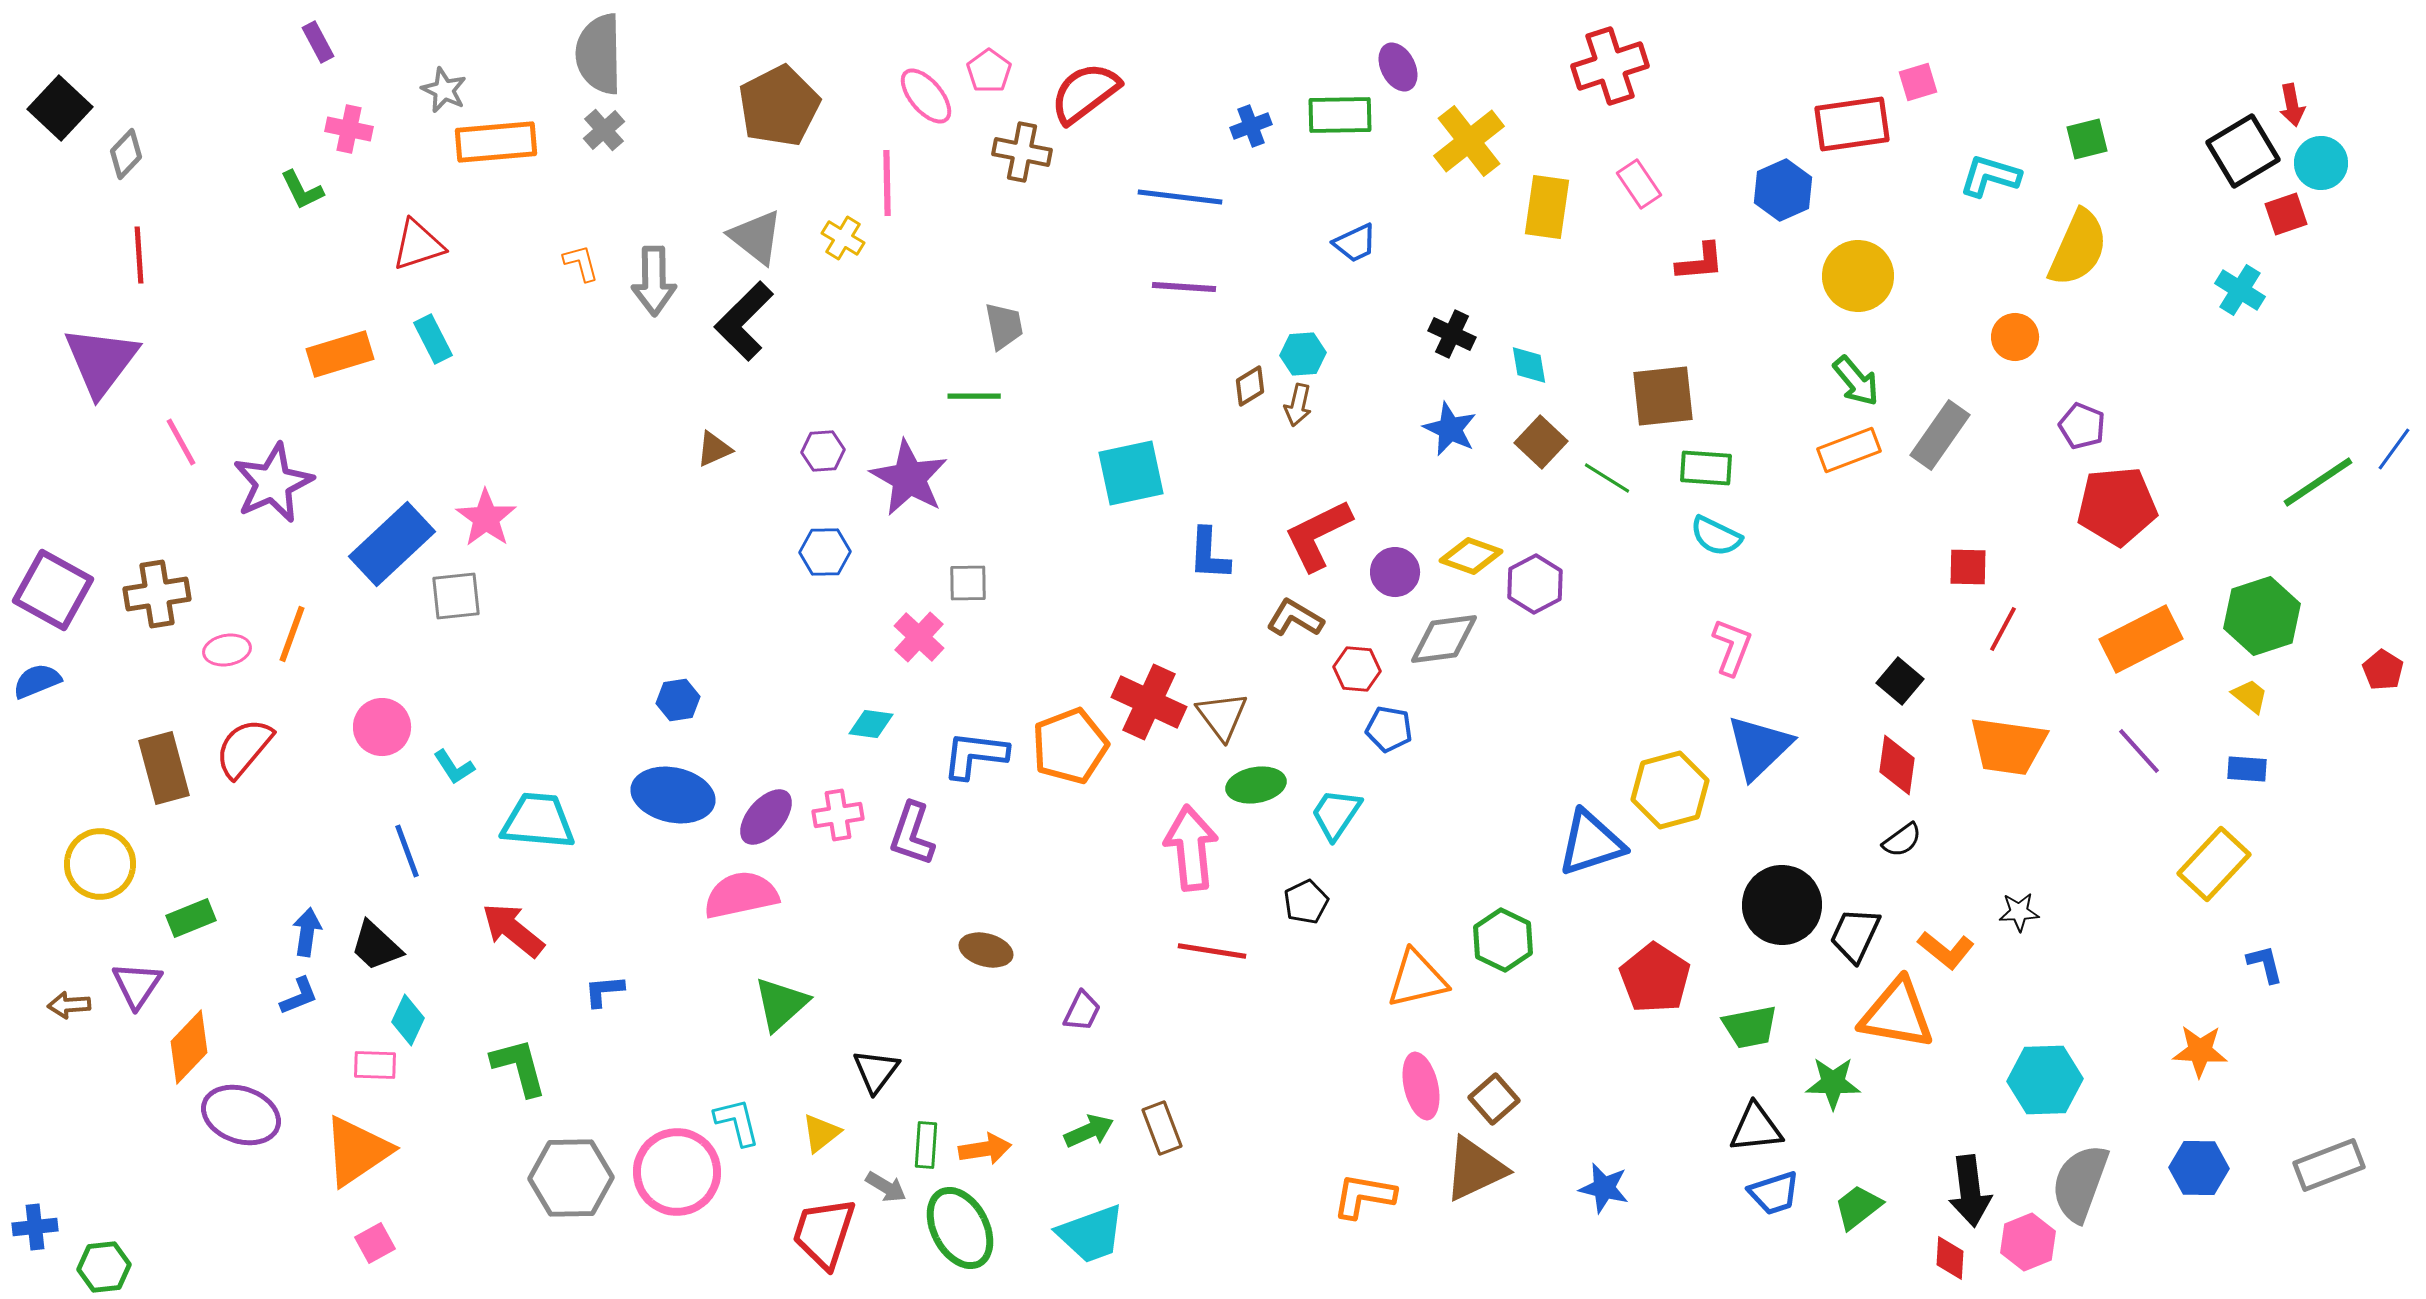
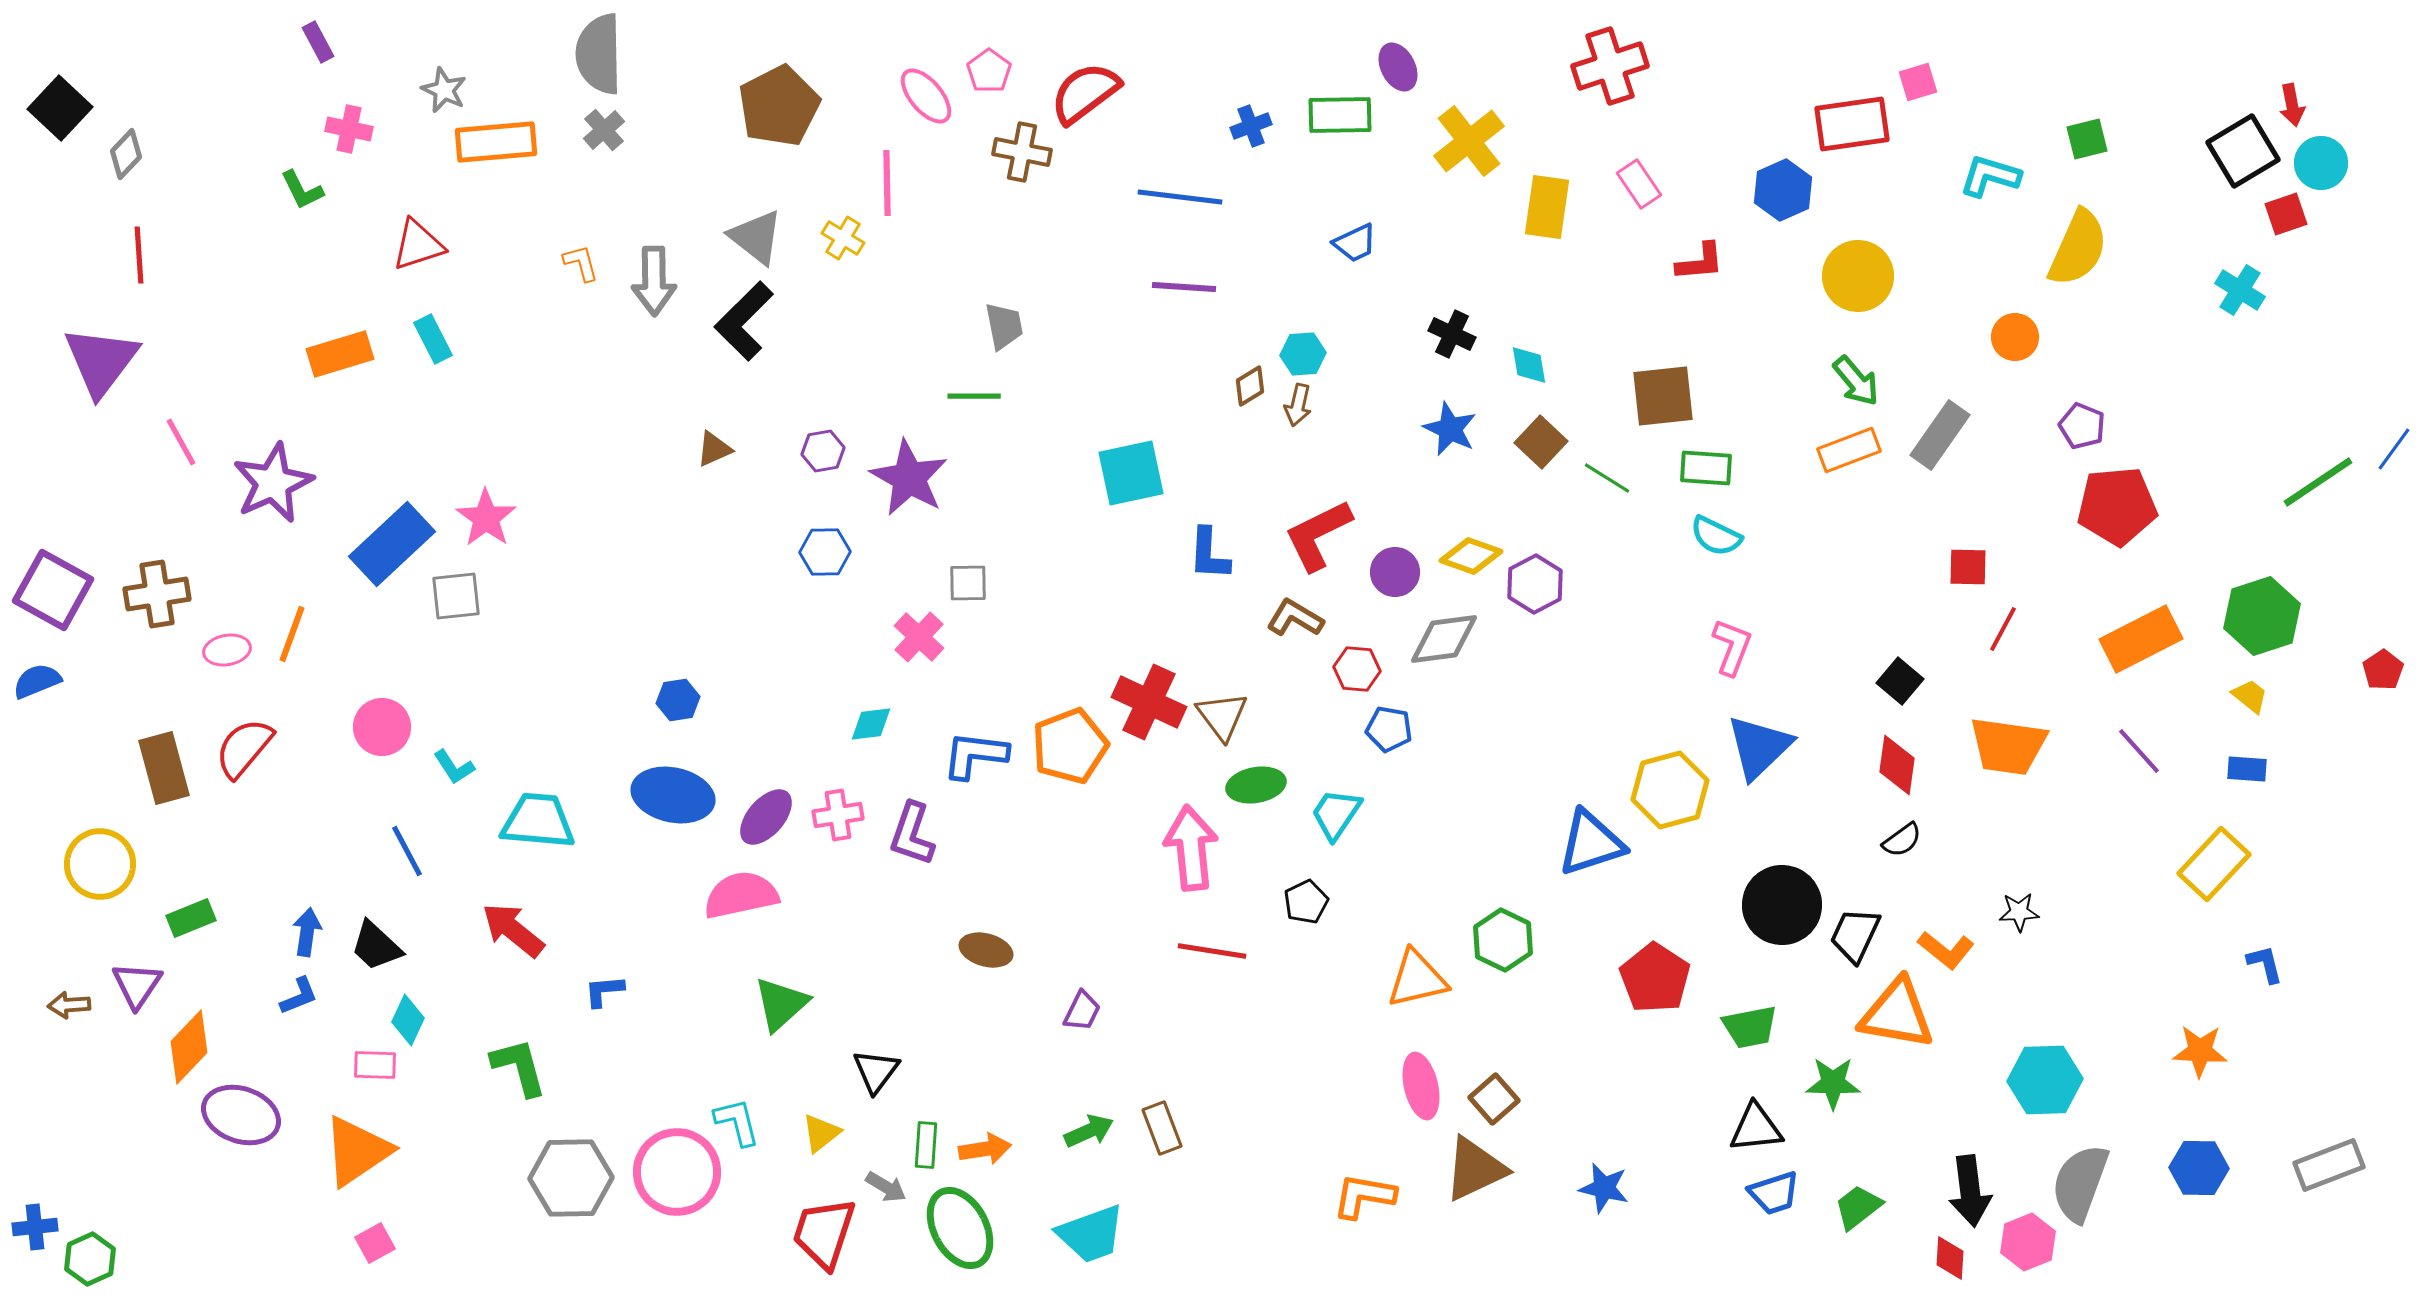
purple hexagon at (823, 451): rotated 6 degrees counterclockwise
red pentagon at (2383, 670): rotated 6 degrees clockwise
cyan diamond at (871, 724): rotated 15 degrees counterclockwise
blue line at (407, 851): rotated 8 degrees counterclockwise
green hexagon at (104, 1267): moved 14 px left, 8 px up; rotated 18 degrees counterclockwise
